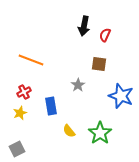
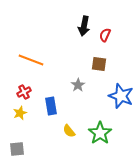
gray square: rotated 21 degrees clockwise
